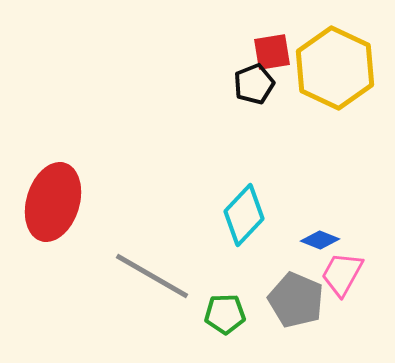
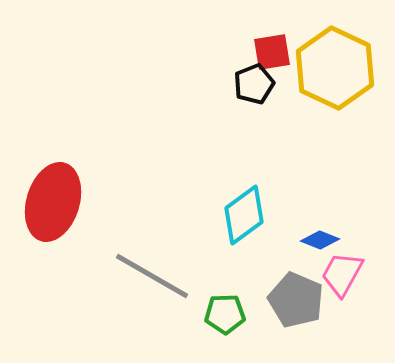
cyan diamond: rotated 10 degrees clockwise
